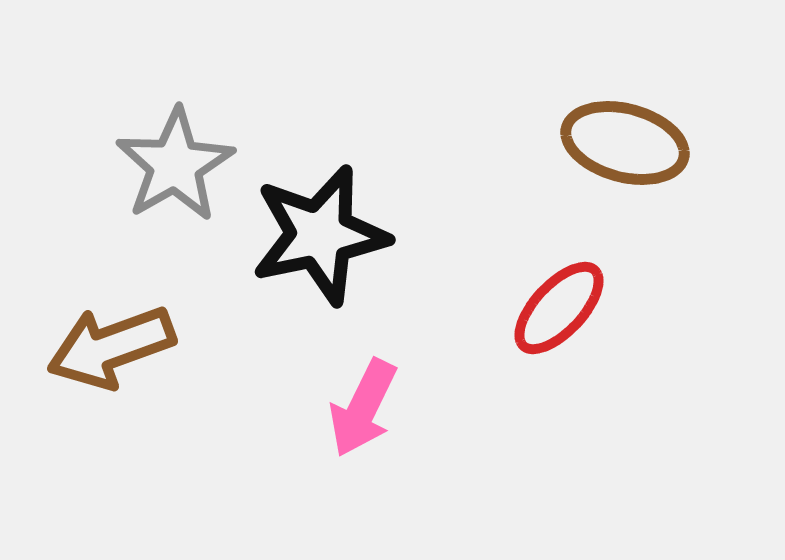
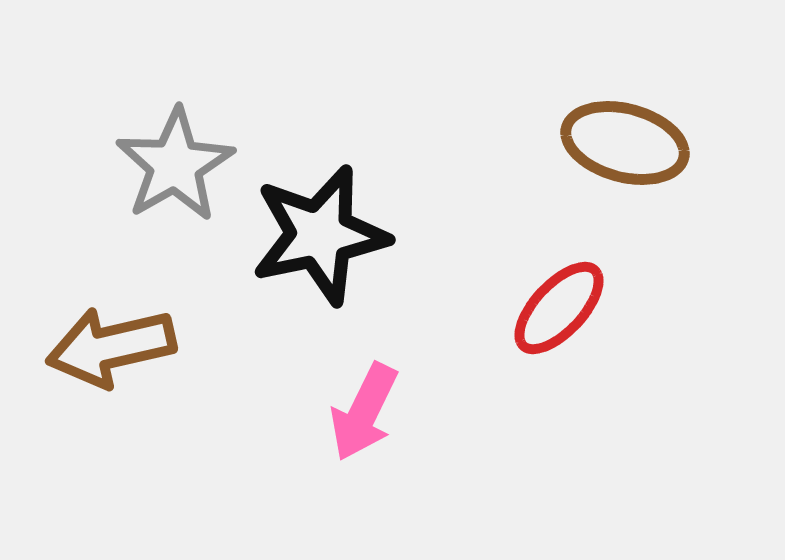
brown arrow: rotated 7 degrees clockwise
pink arrow: moved 1 px right, 4 px down
